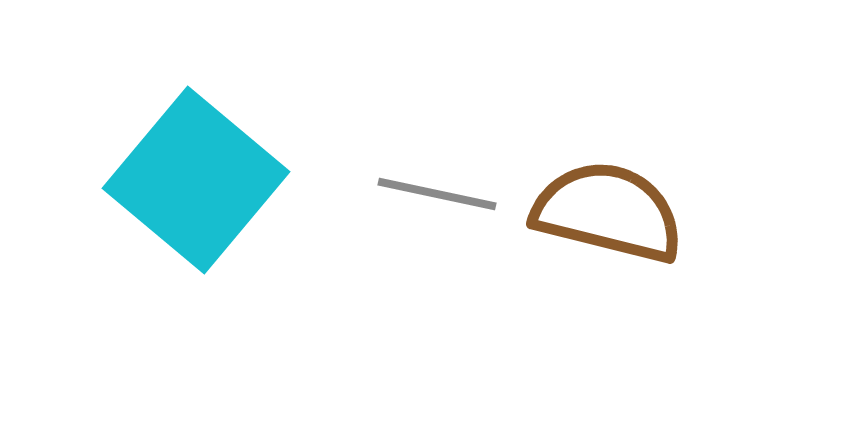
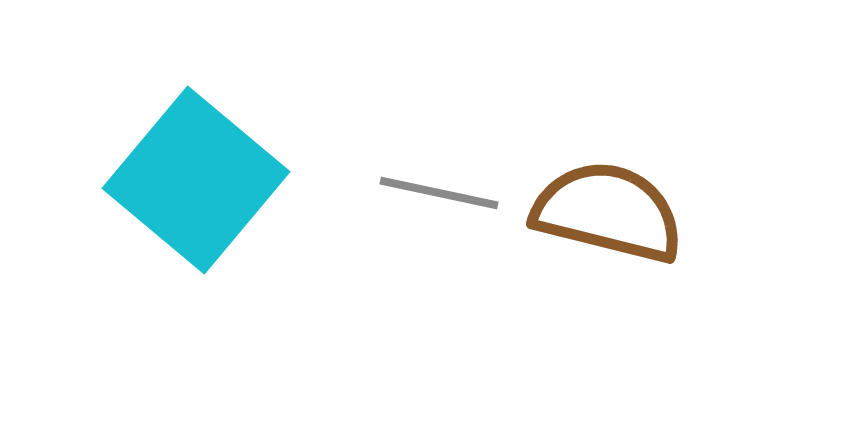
gray line: moved 2 px right, 1 px up
